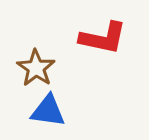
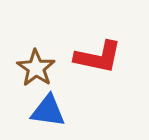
red L-shape: moved 5 px left, 19 px down
